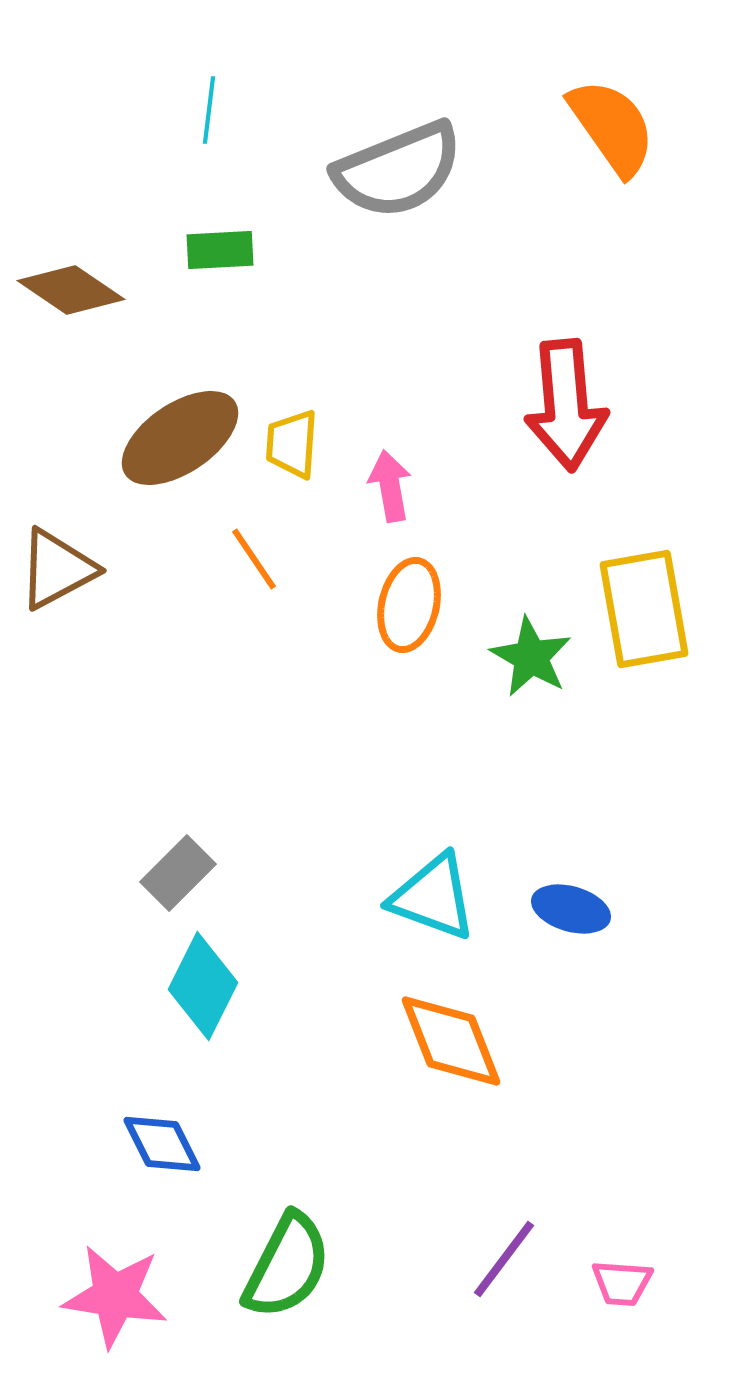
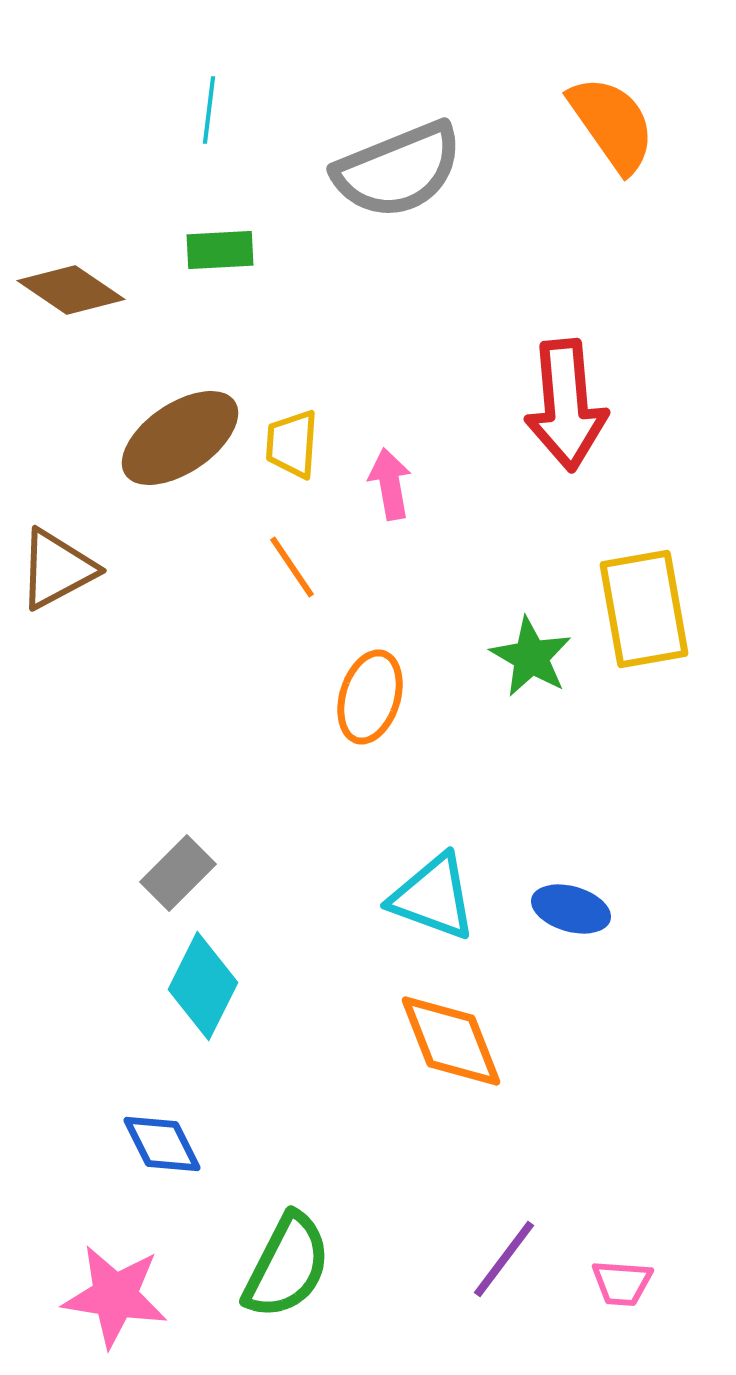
orange semicircle: moved 3 px up
pink arrow: moved 2 px up
orange line: moved 38 px right, 8 px down
orange ellipse: moved 39 px left, 92 px down; rotated 4 degrees clockwise
